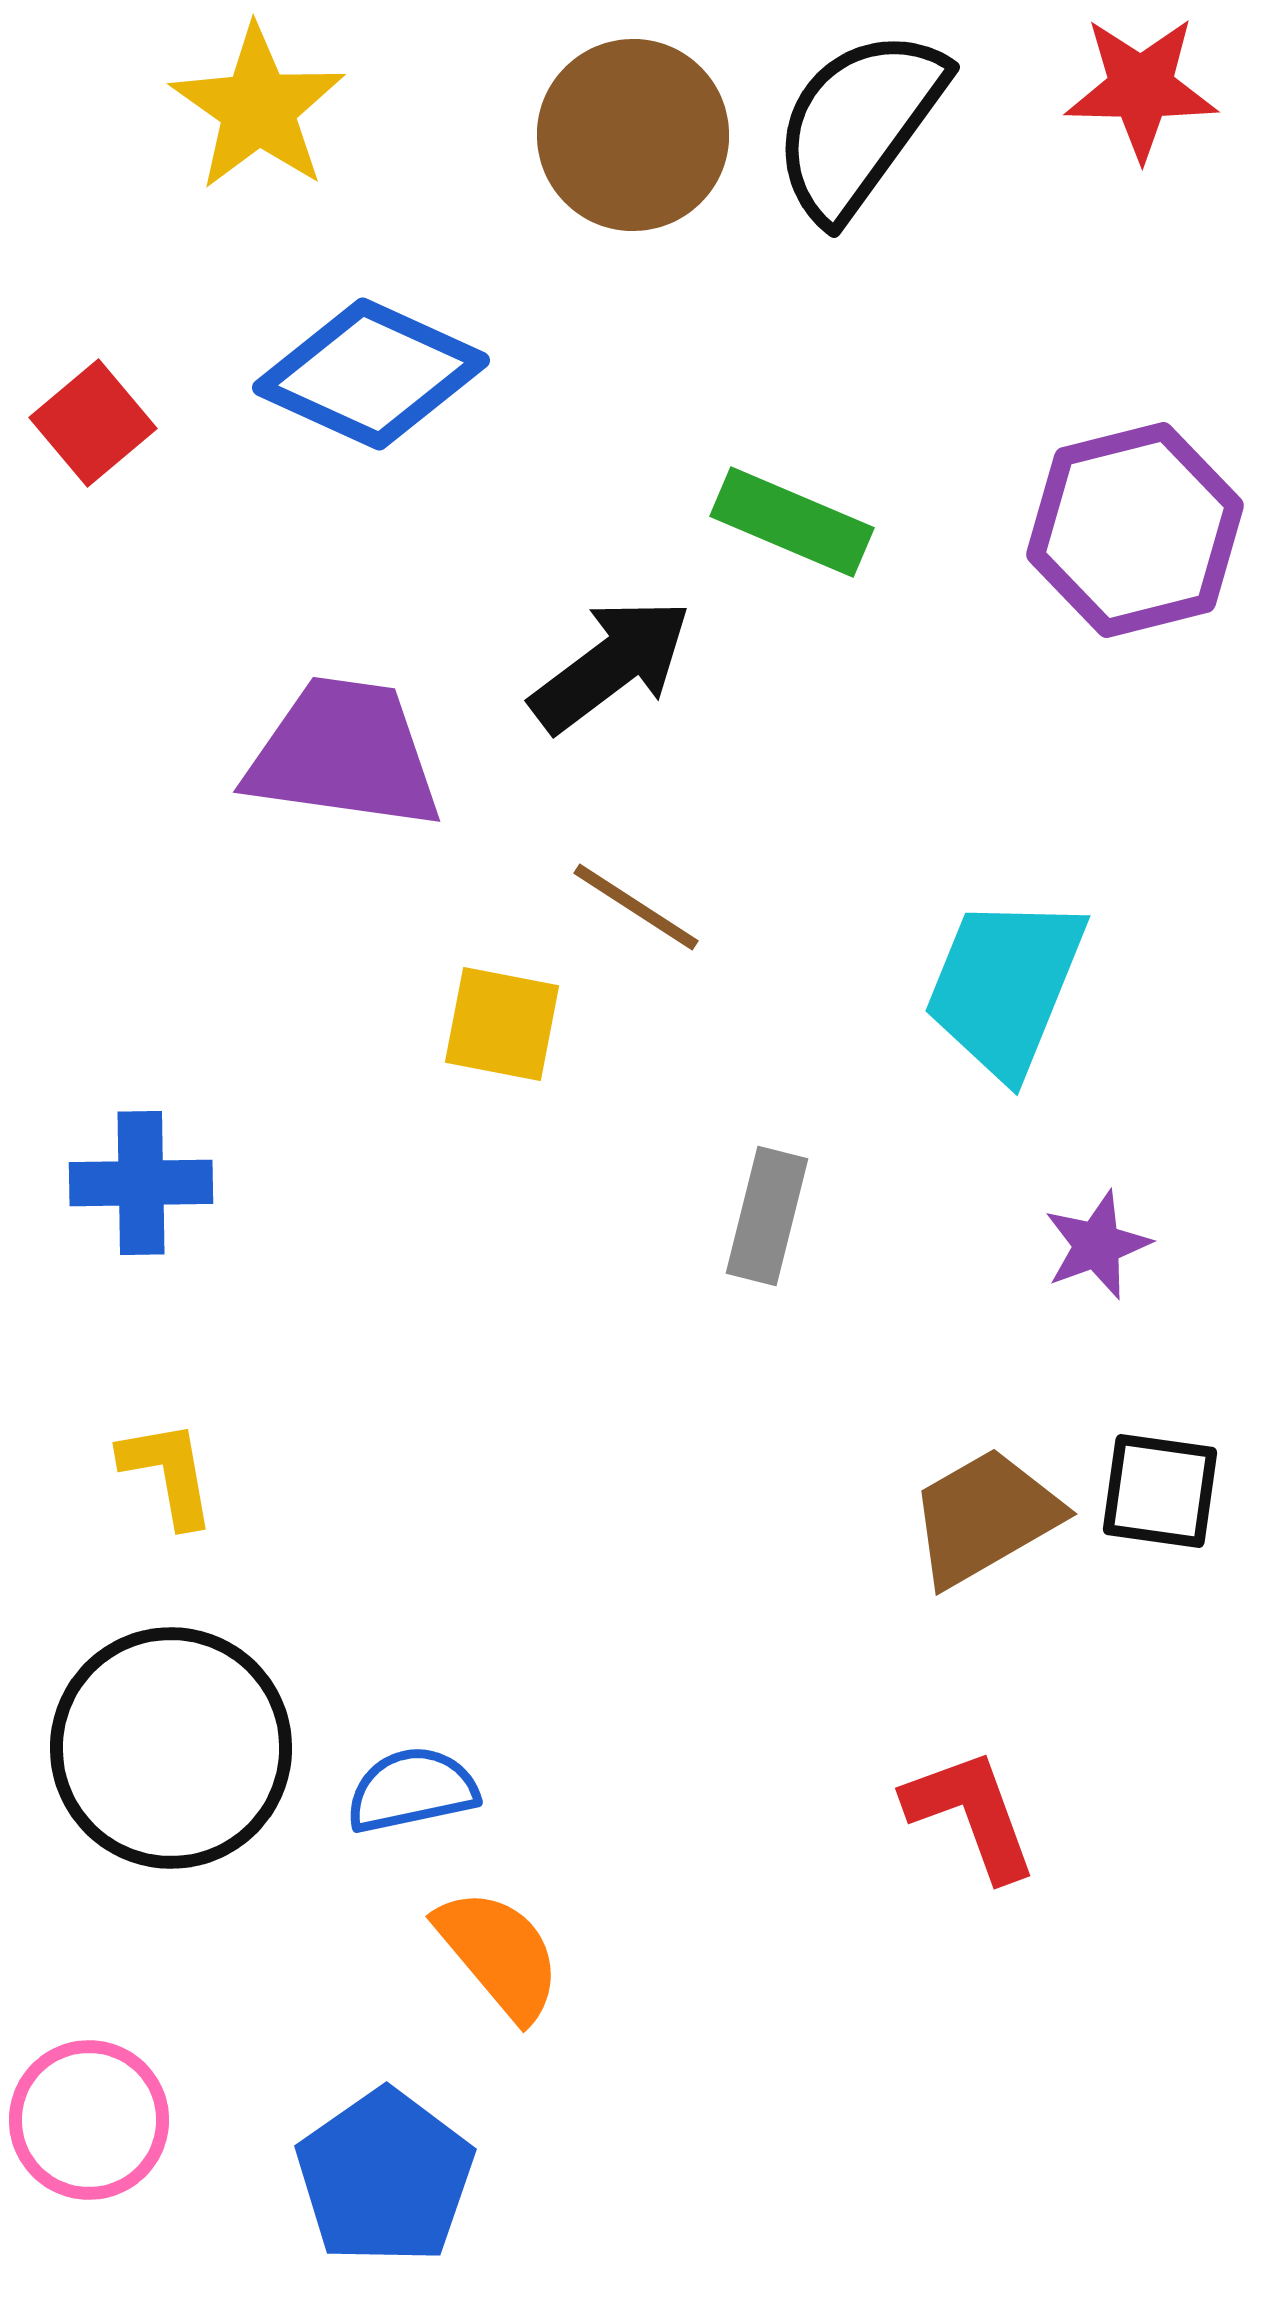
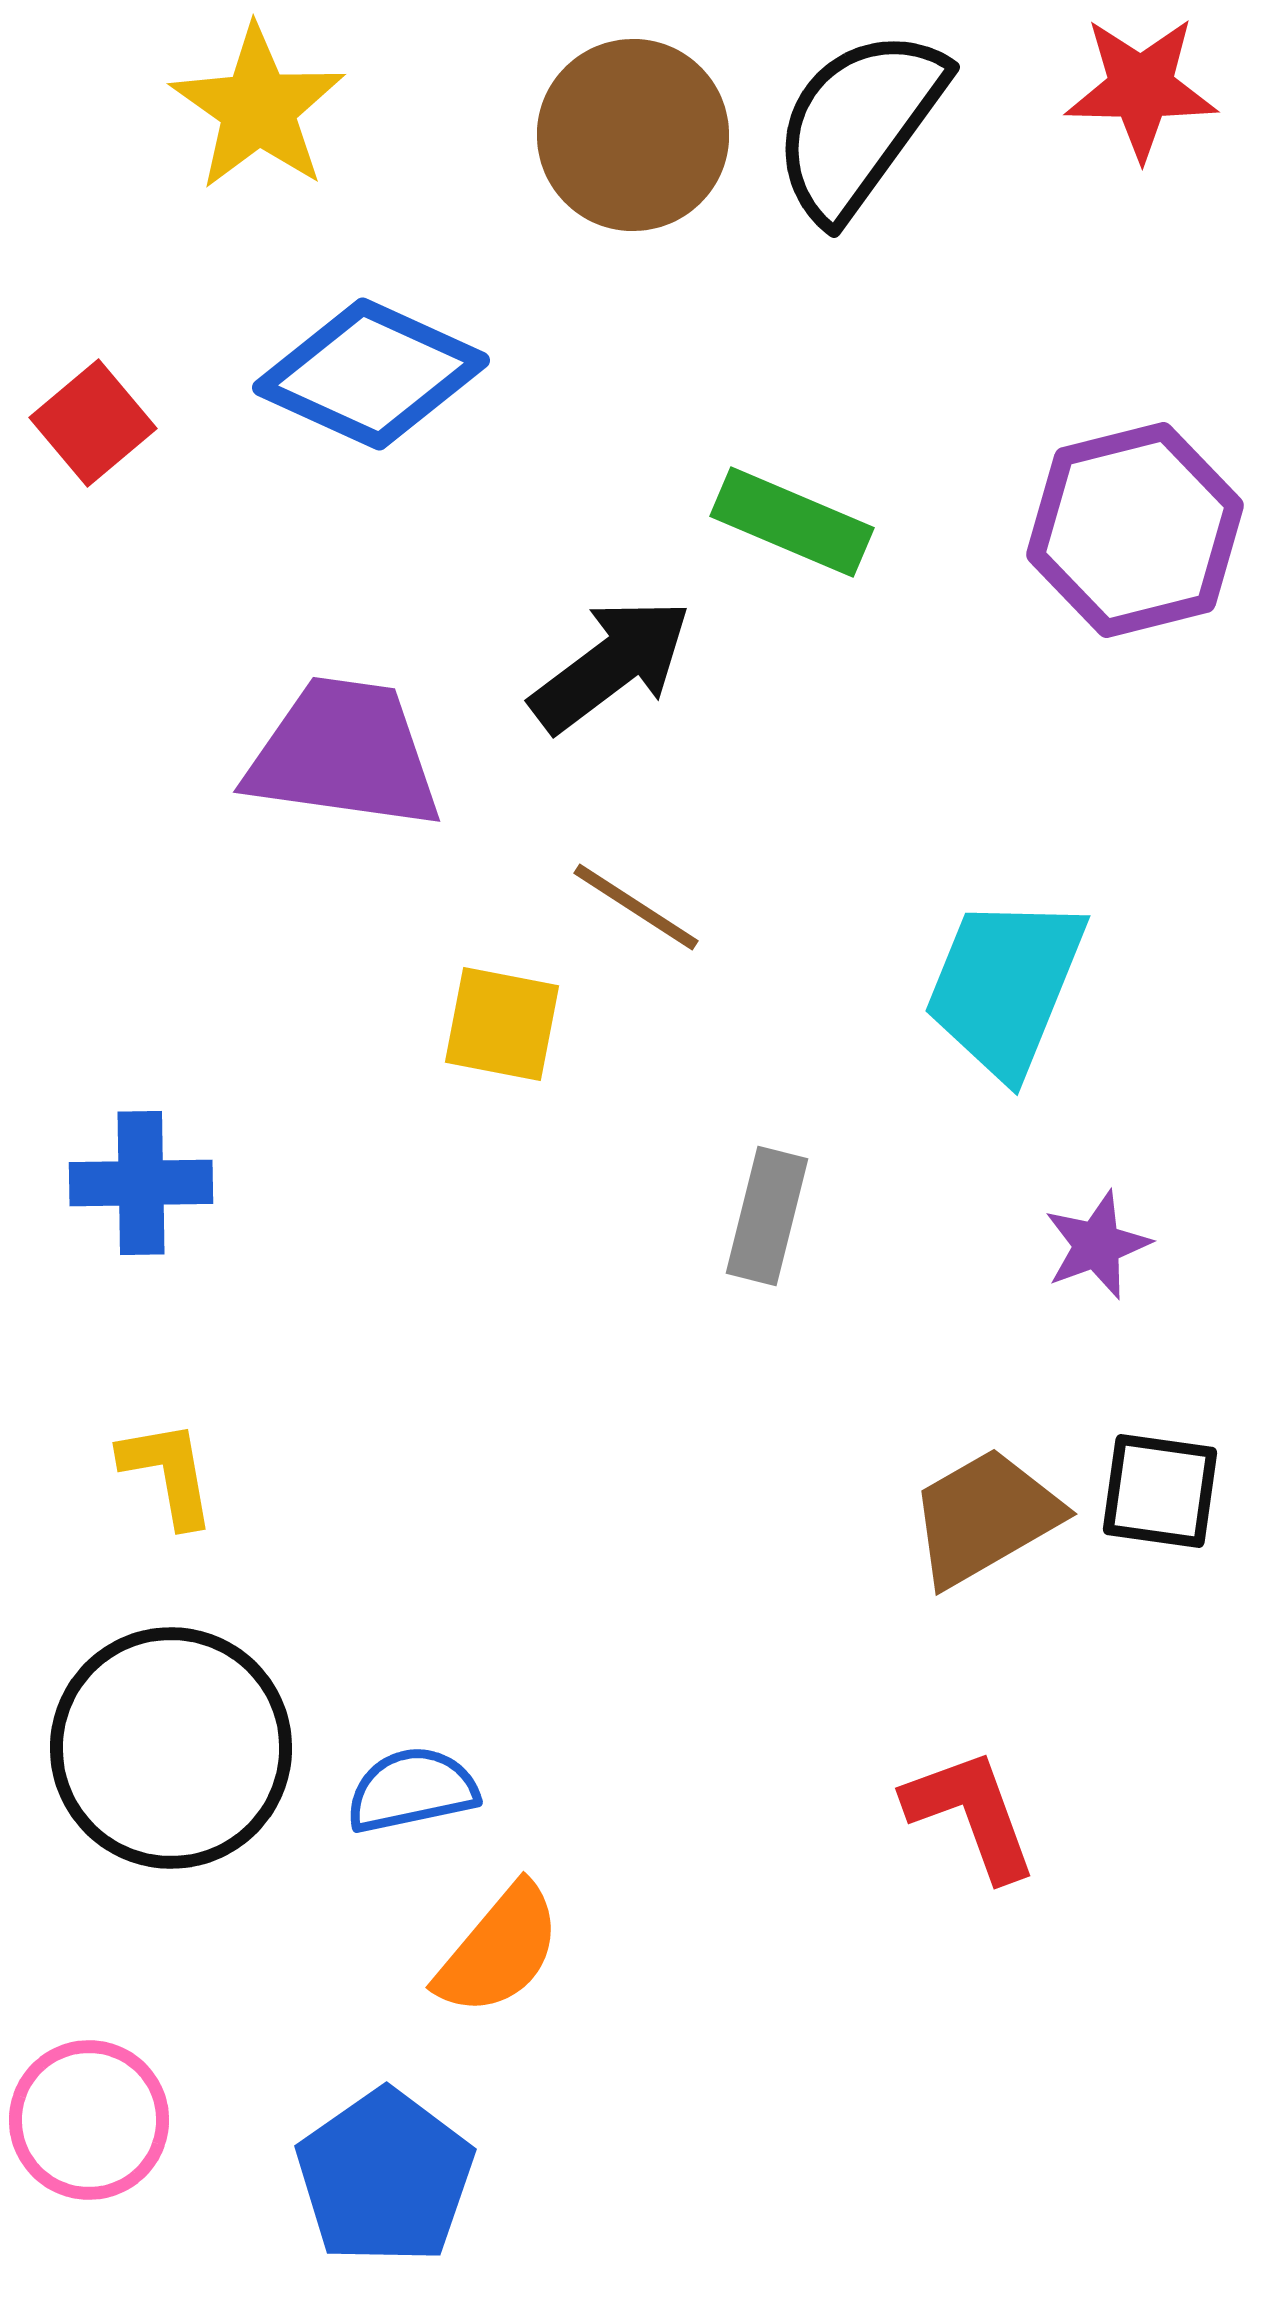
orange semicircle: moved 4 px up; rotated 80 degrees clockwise
